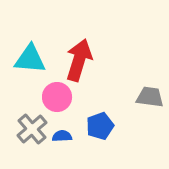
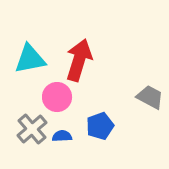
cyan triangle: rotated 16 degrees counterclockwise
gray trapezoid: rotated 20 degrees clockwise
